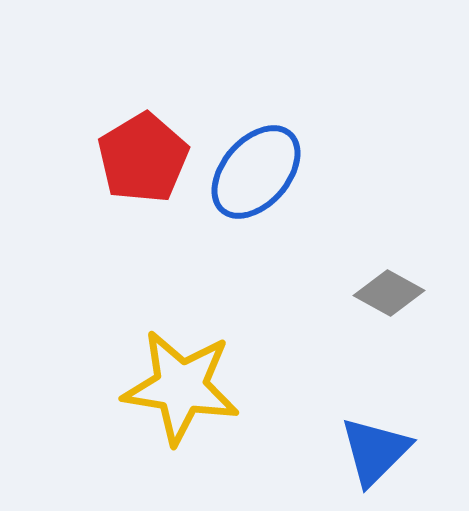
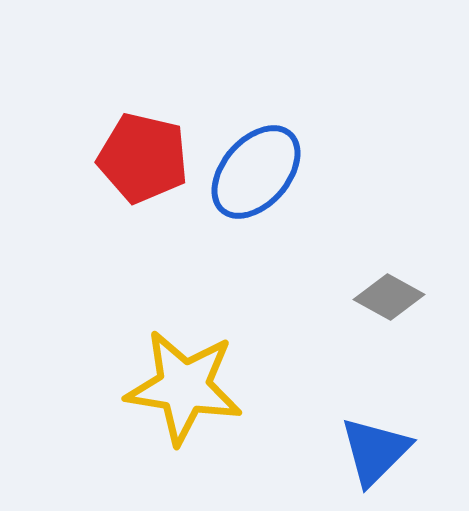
red pentagon: rotated 28 degrees counterclockwise
gray diamond: moved 4 px down
yellow star: moved 3 px right
